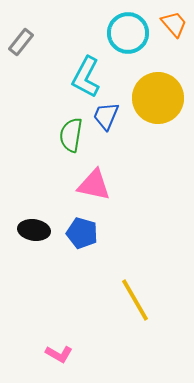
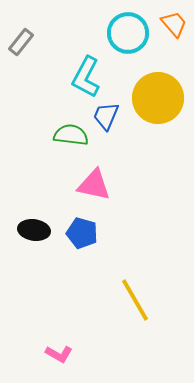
green semicircle: rotated 88 degrees clockwise
